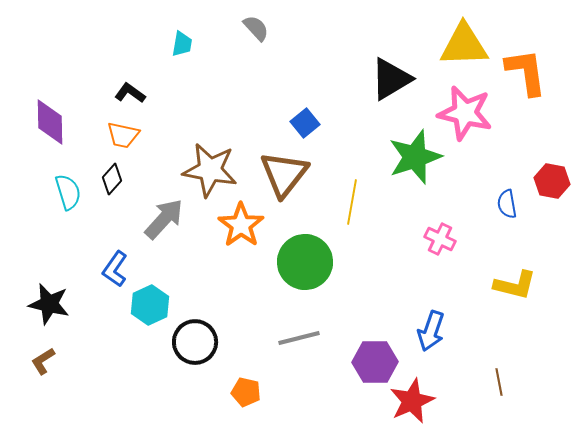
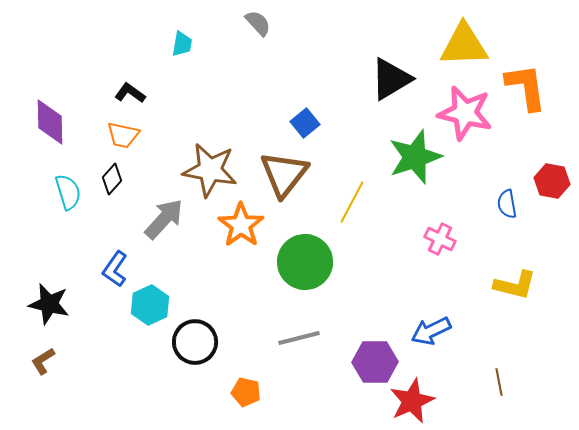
gray semicircle: moved 2 px right, 5 px up
orange L-shape: moved 15 px down
yellow line: rotated 18 degrees clockwise
blue arrow: rotated 45 degrees clockwise
